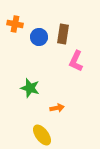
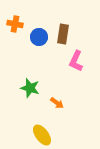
orange arrow: moved 5 px up; rotated 48 degrees clockwise
